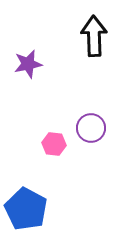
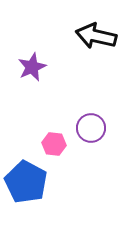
black arrow: moved 2 px right; rotated 75 degrees counterclockwise
purple star: moved 4 px right, 3 px down; rotated 12 degrees counterclockwise
blue pentagon: moved 27 px up
